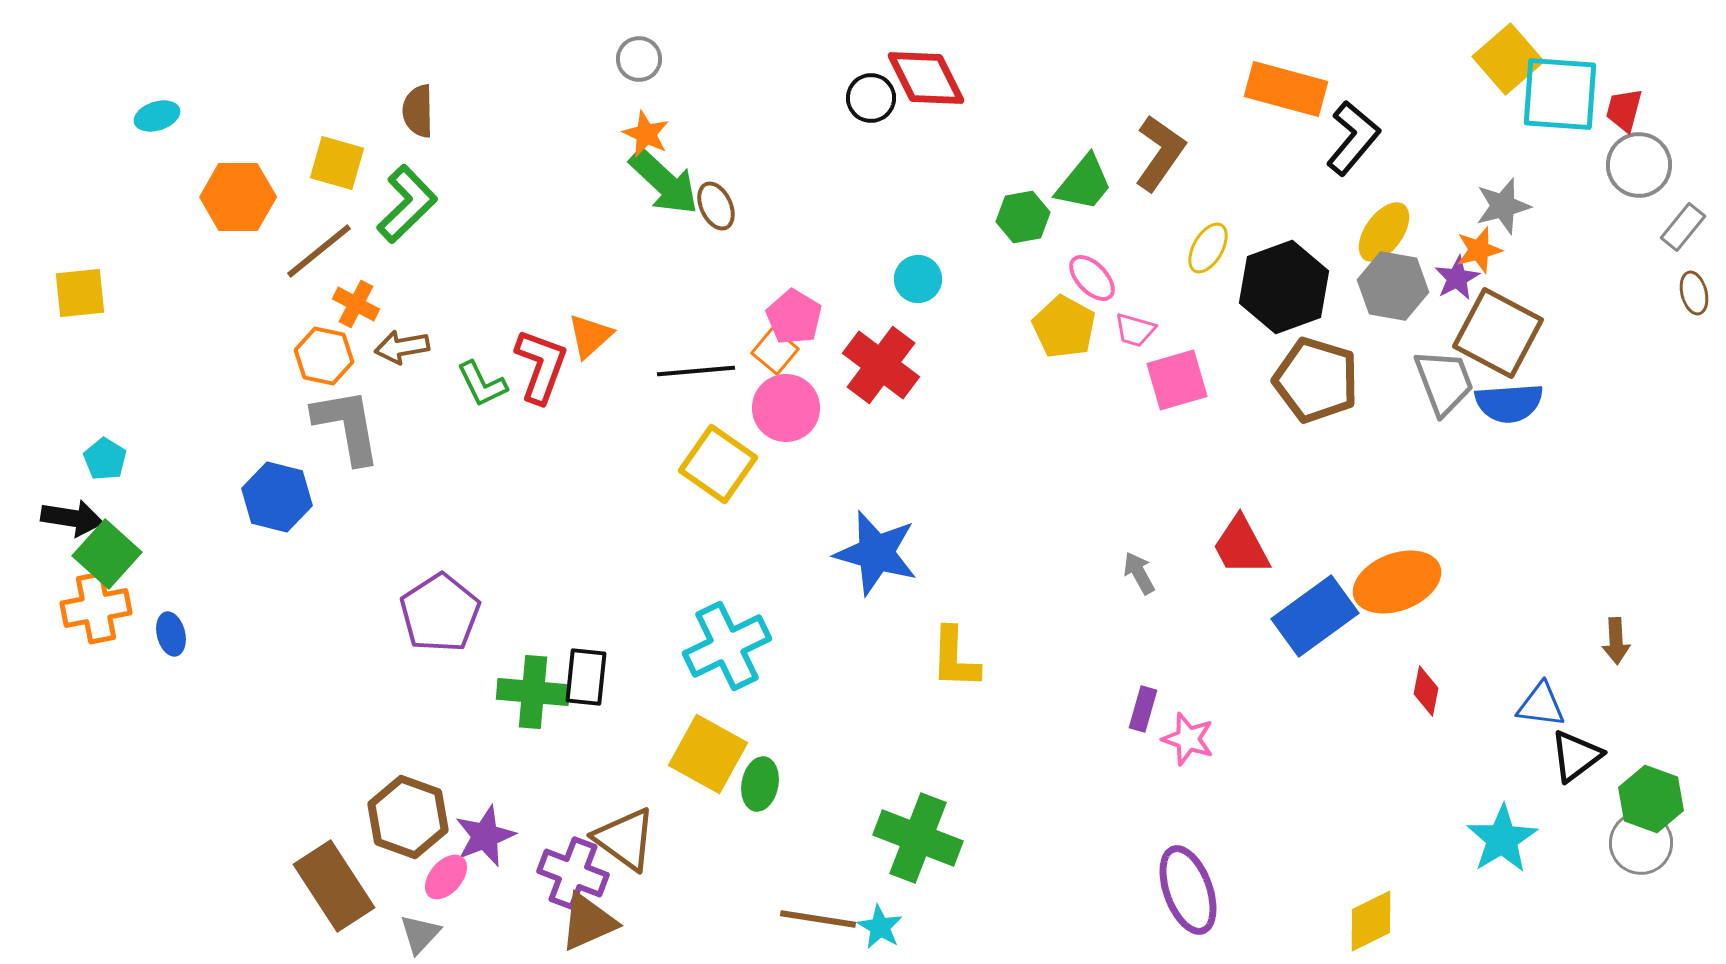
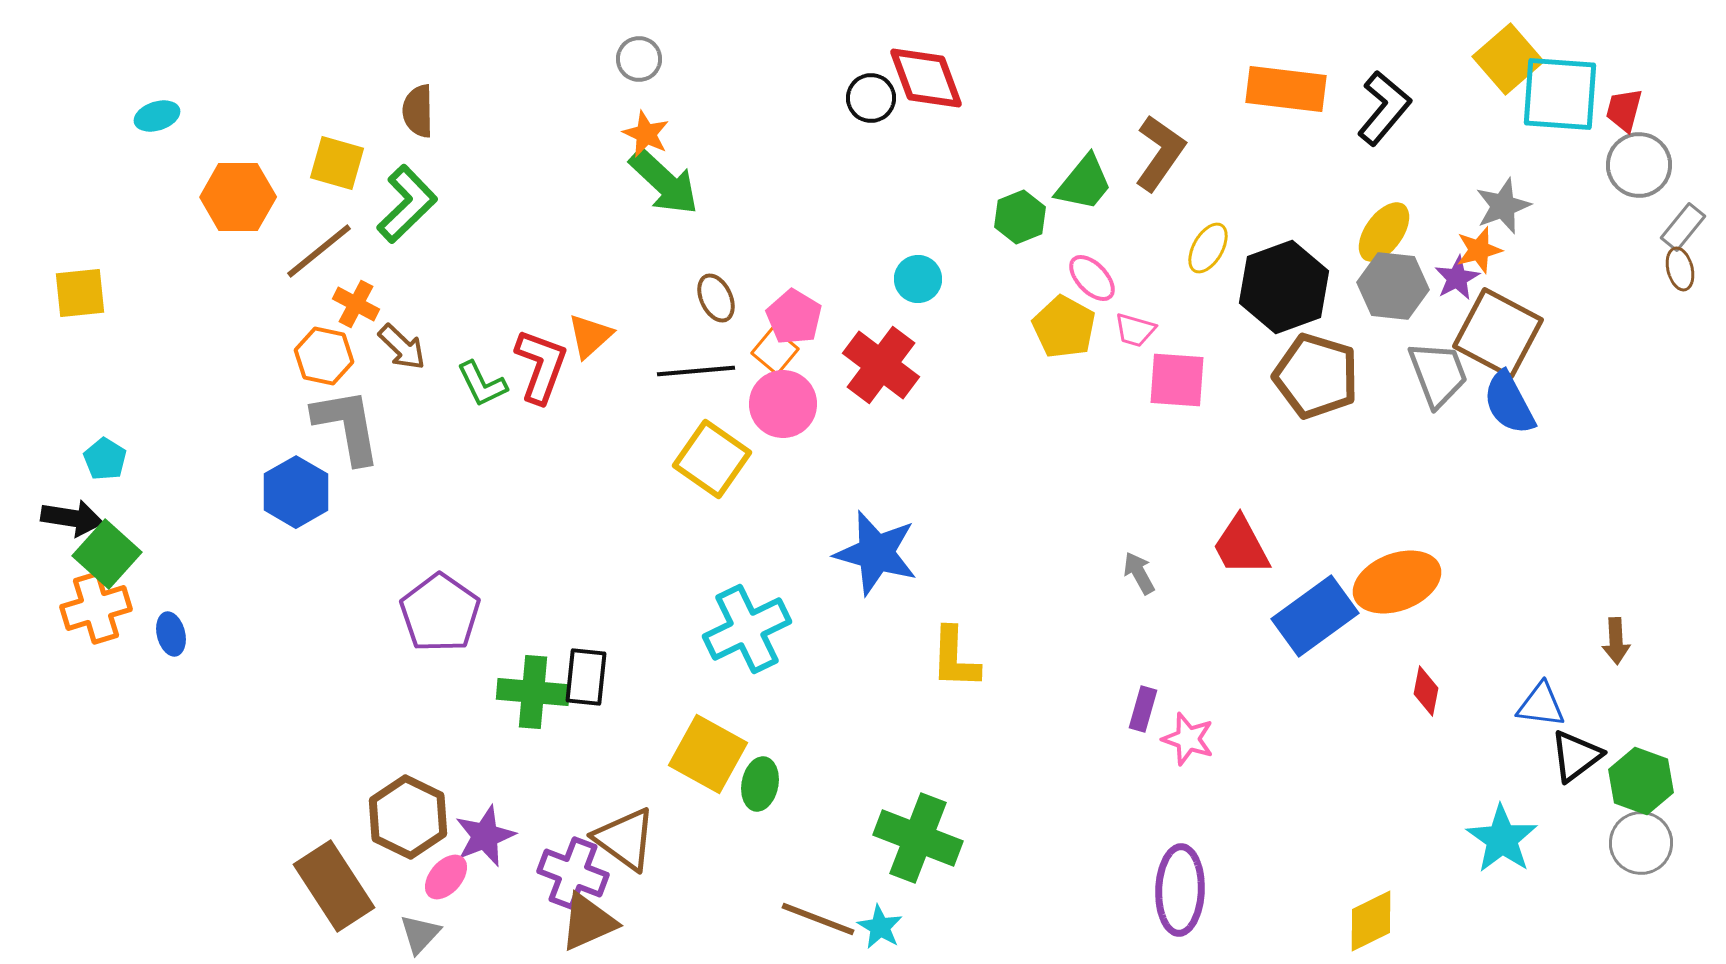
red diamond at (926, 78): rotated 6 degrees clockwise
orange rectangle at (1286, 89): rotated 8 degrees counterclockwise
black L-shape at (1353, 138): moved 31 px right, 30 px up
brown ellipse at (716, 206): moved 92 px down
gray star at (1503, 206): rotated 6 degrees counterclockwise
green hexagon at (1023, 217): moved 3 px left; rotated 12 degrees counterclockwise
gray hexagon at (1393, 286): rotated 4 degrees counterclockwise
brown ellipse at (1694, 293): moved 14 px left, 24 px up
brown arrow at (402, 347): rotated 126 degrees counterclockwise
pink square at (1177, 380): rotated 20 degrees clockwise
brown pentagon at (1316, 380): moved 4 px up
gray trapezoid at (1444, 382): moved 6 px left, 8 px up
blue semicircle at (1509, 403): rotated 66 degrees clockwise
pink circle at (786, 408): moved 3 px left, 4 px up
yellow square at (718, 464): moved 6 px left, 5 px up
blue hexagon at (277, 497): moved 19 px right, 5 px up; rotated 16 degrees clockwise
orange cross at (96, 608): rotated 6 degrees counterclockwise
purple pentagon at (440, 613): rotated 4 degrees counterclockwise
cyan cross at (727, 646): moved 20 px right, 17 px up
green hexagon at (1651, 799): moved 10 px left, 18 px up
brown hexagon at (408, 817): rotated 6 degrees clockwise
cyan star at (1502, 839): rotated 6 degrees counterclockwise
purple ellipse at (1188, 890): moved 8 px left; rotated 22 degrees clockwise
brown line at (818, 919): rotated 12 degrees clockwise
